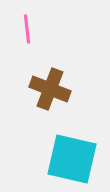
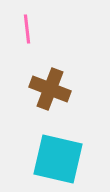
cyan square: moved 14 px left
